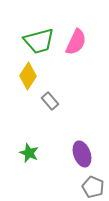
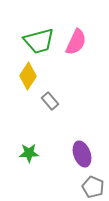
green star: rotated 24 degrees counterclockwise
